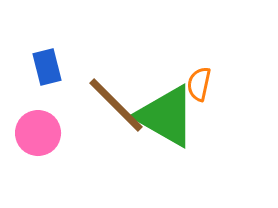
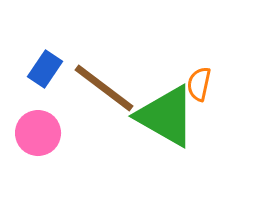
blue rectangle: moved 2 px left, 2 px down; rotated 48 degrees clockwise
brown line: moved 12 px left, 17 px up; rotated 8 degrees counterclockwise
